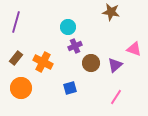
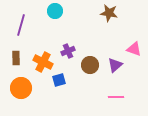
brown star: moved 2 px left, 1 px down
purple line: moved 5 px right, 3 px down
cyan circle: moved 13 px left, 16 px up
purple cross: moved 7 px left, 5 px down
brown rectangle: rotated 40 degrees counterclockwise
brown circle: moved 1 px left, 2 px down
blue square: moved 11 px left, 8 px up
pink line: rotated 56 degrees clockwise
